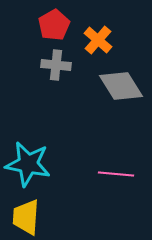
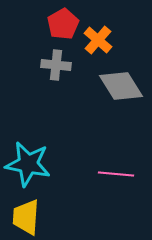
red pentagon: moved 9 px right, 1 px up
